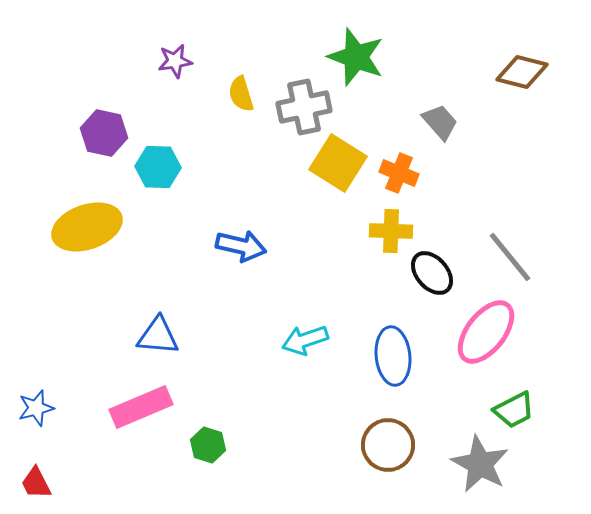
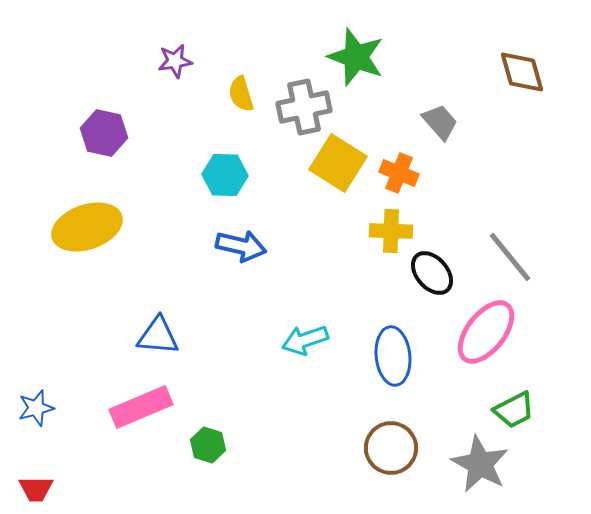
brown diamond: rotated 60 degrees clockwise
cyan hexagon: moved 67 px right, 8 px down
brown circle: moved 3 px right, 3 px down
red trapezoid: moved 6 px down; rotated 63 degrees counterclockwise
